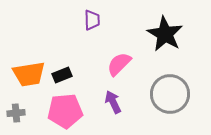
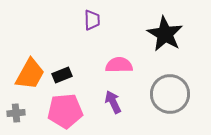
pink semicircle: moved 1 px down; rotated 44 degrees clockwise
orange trapezoid: moved 1 px right; rotated 52 degrees counterclockwise
